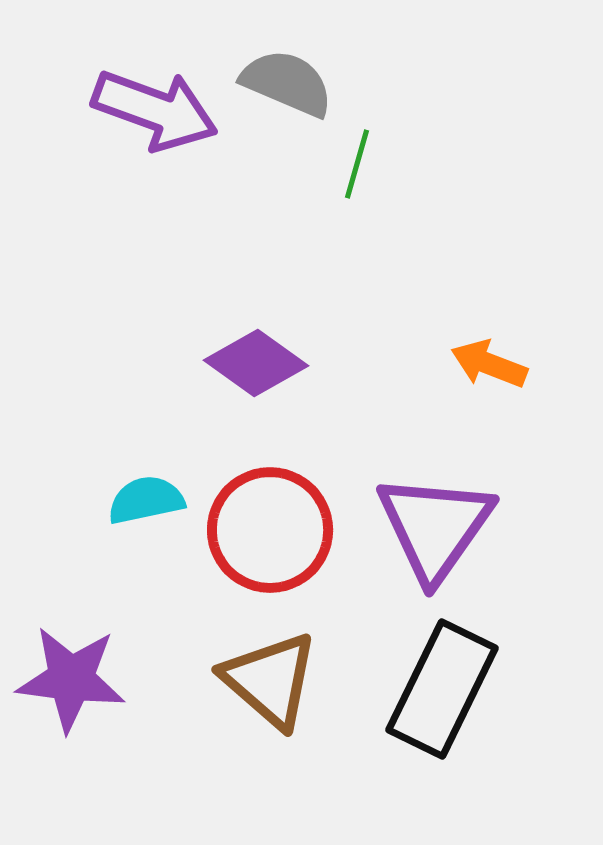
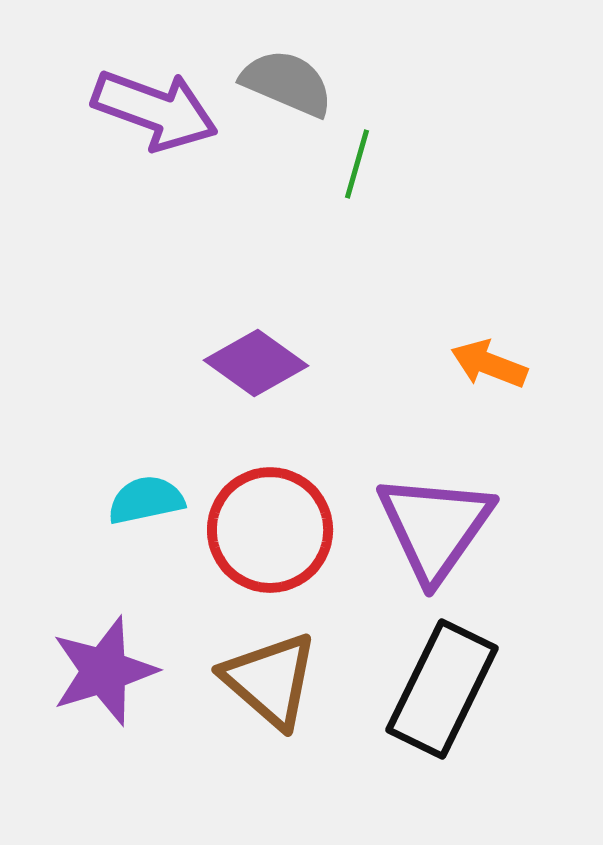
purple star: moved 33 px right, 8 px up; rotated 24 degrees counterclockwise
